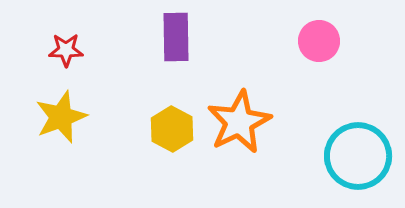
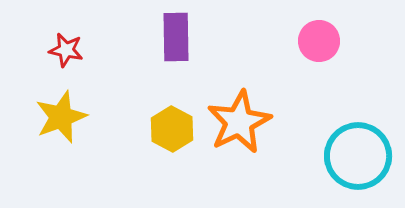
red star: rotated 12 degrees clockwise
